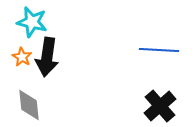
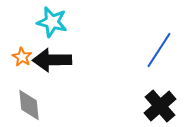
cyan star: moved 20 px right
blue line: rotated 60 degrees counterclockwise
black arrow: moved 5 px right, 3 px down; rotated 81 degrees clockwise
